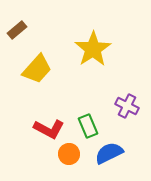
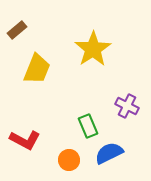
yellow trapezoid: rotated 20 degrees counterclockwise
red L-shape: moved 24 px left, 11 px down
orange circle: moved 6 px down
